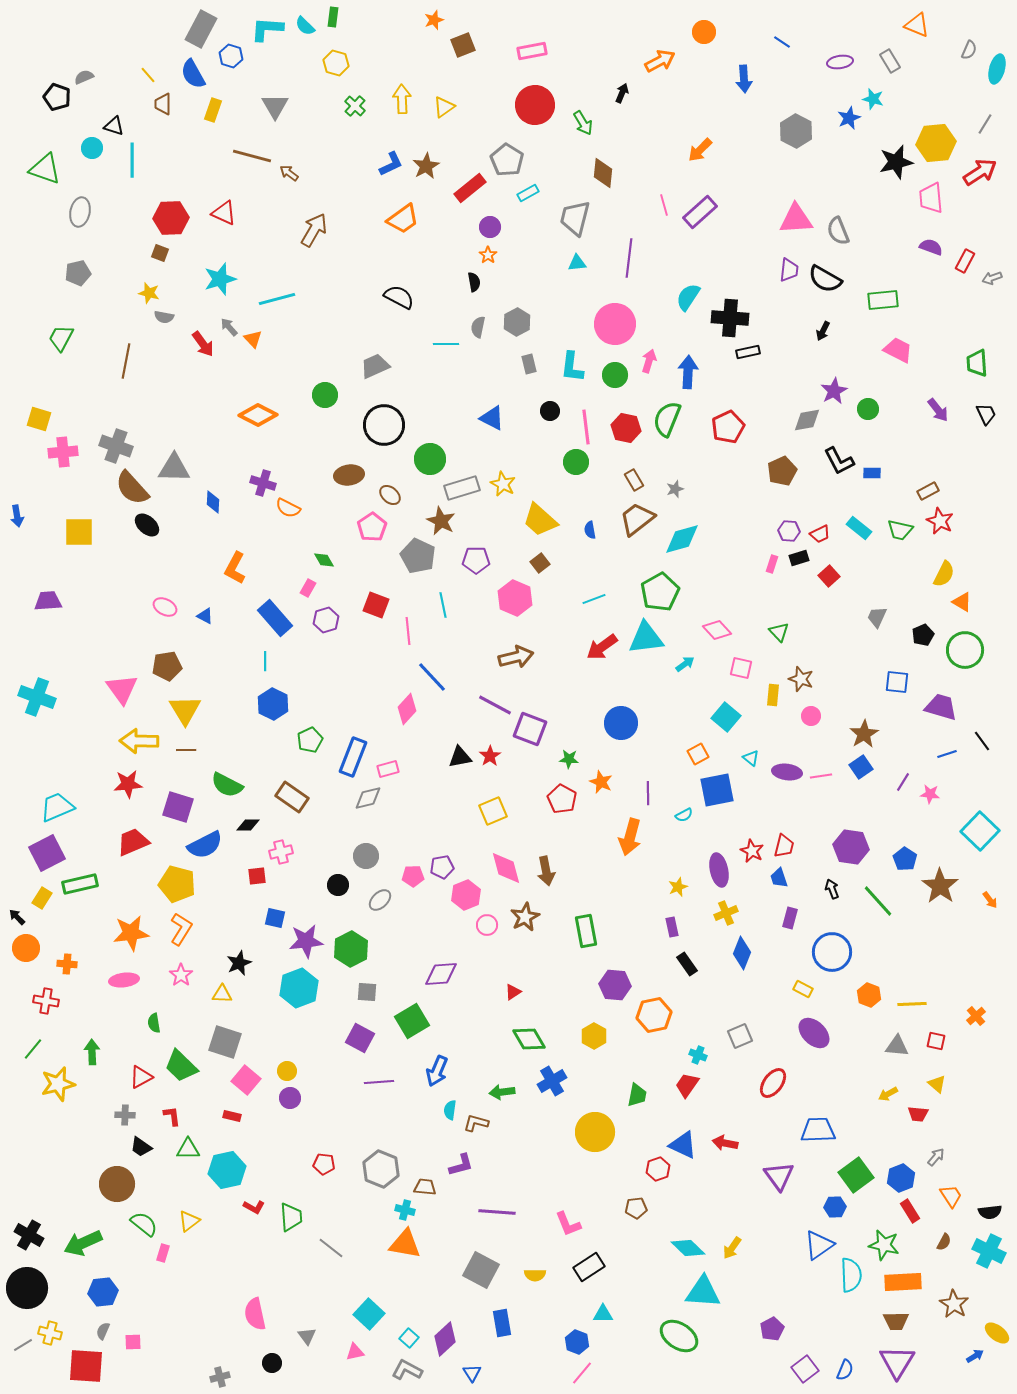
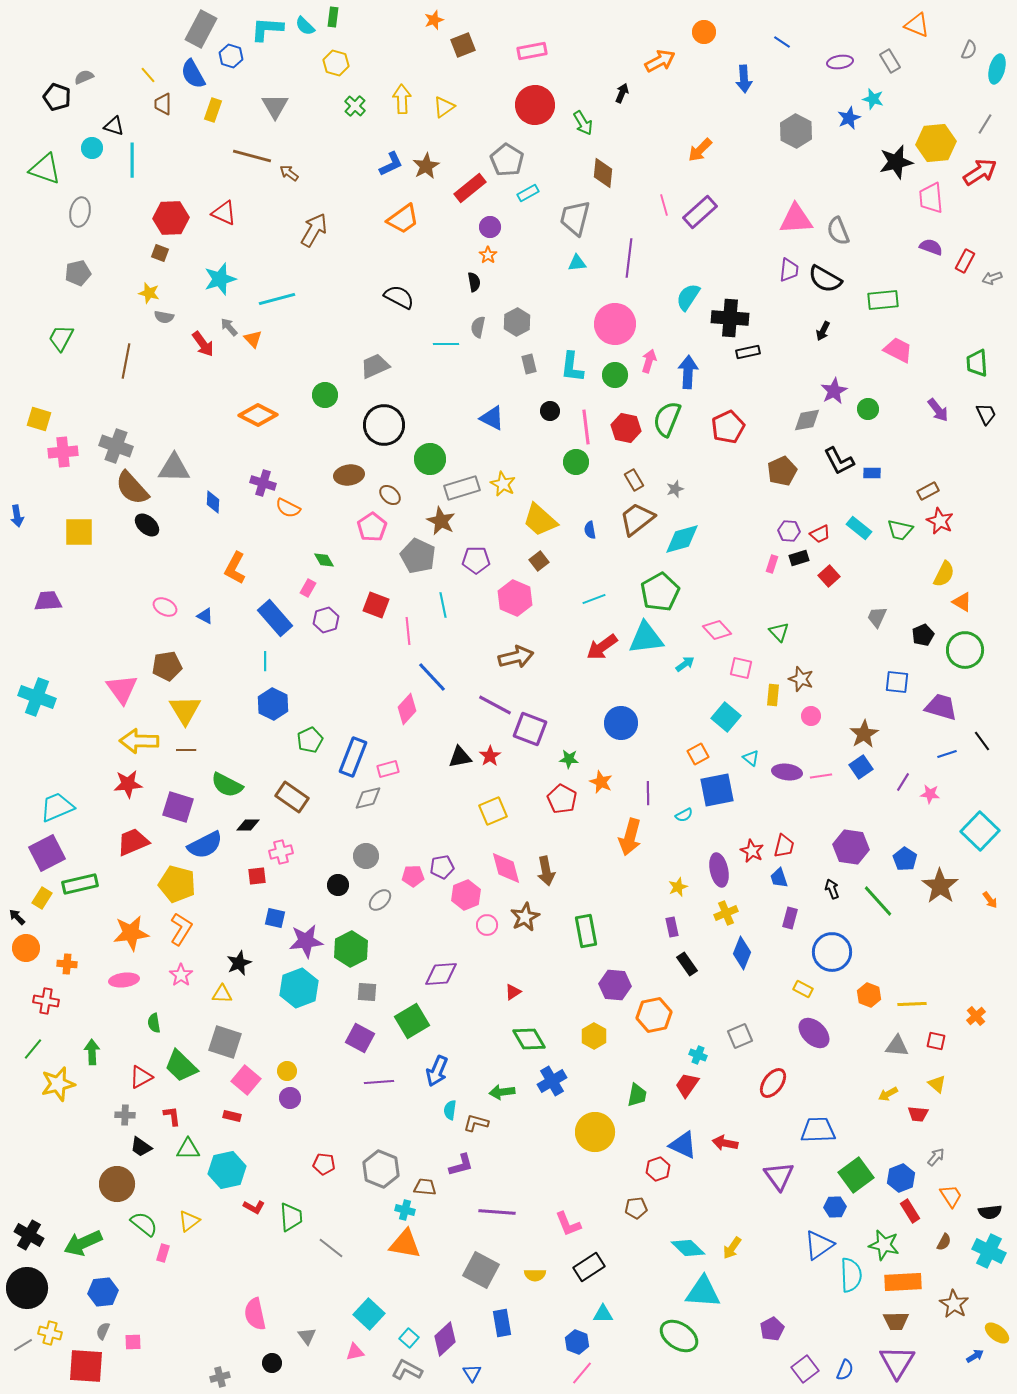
brown square at (540, 563): moved 1 px left, 2 px up
